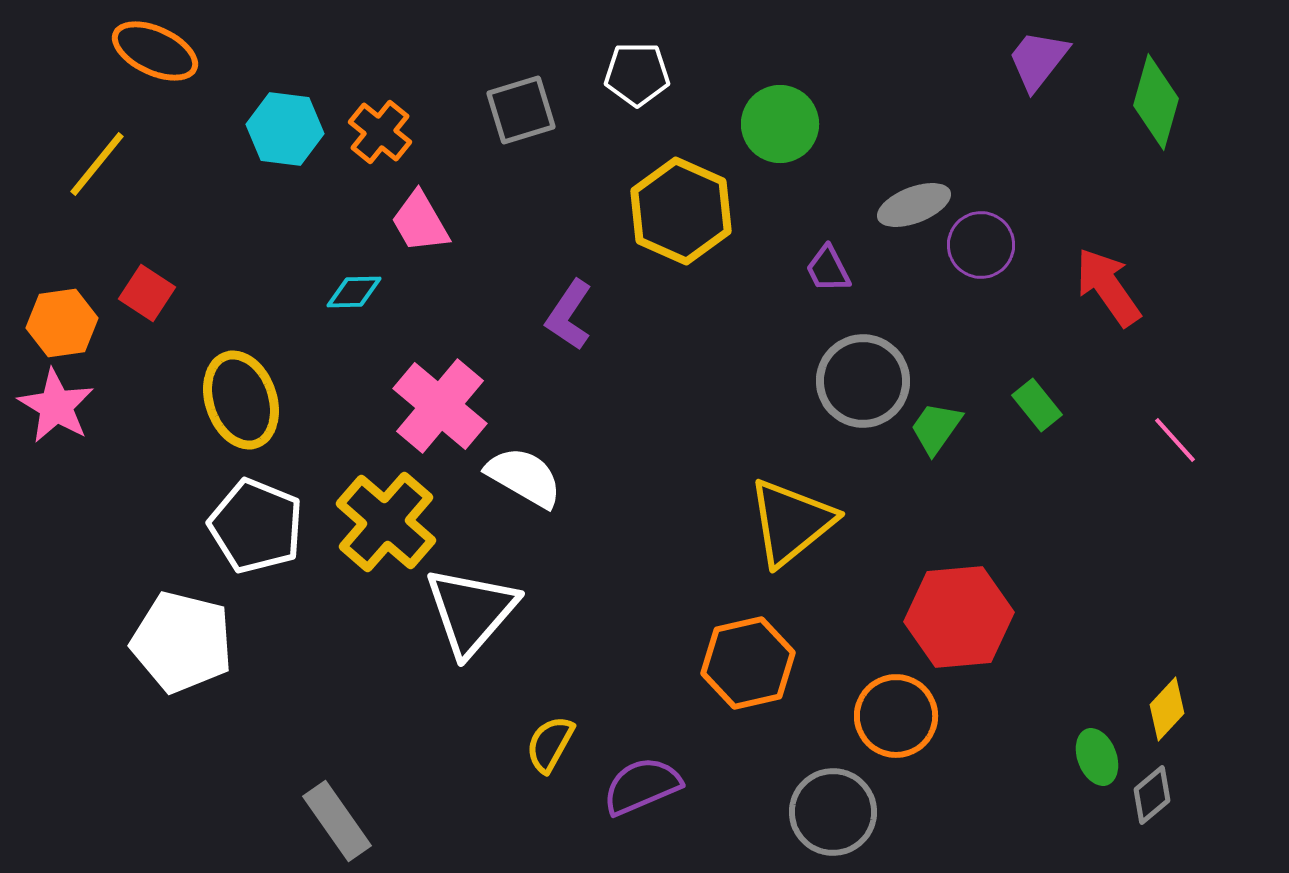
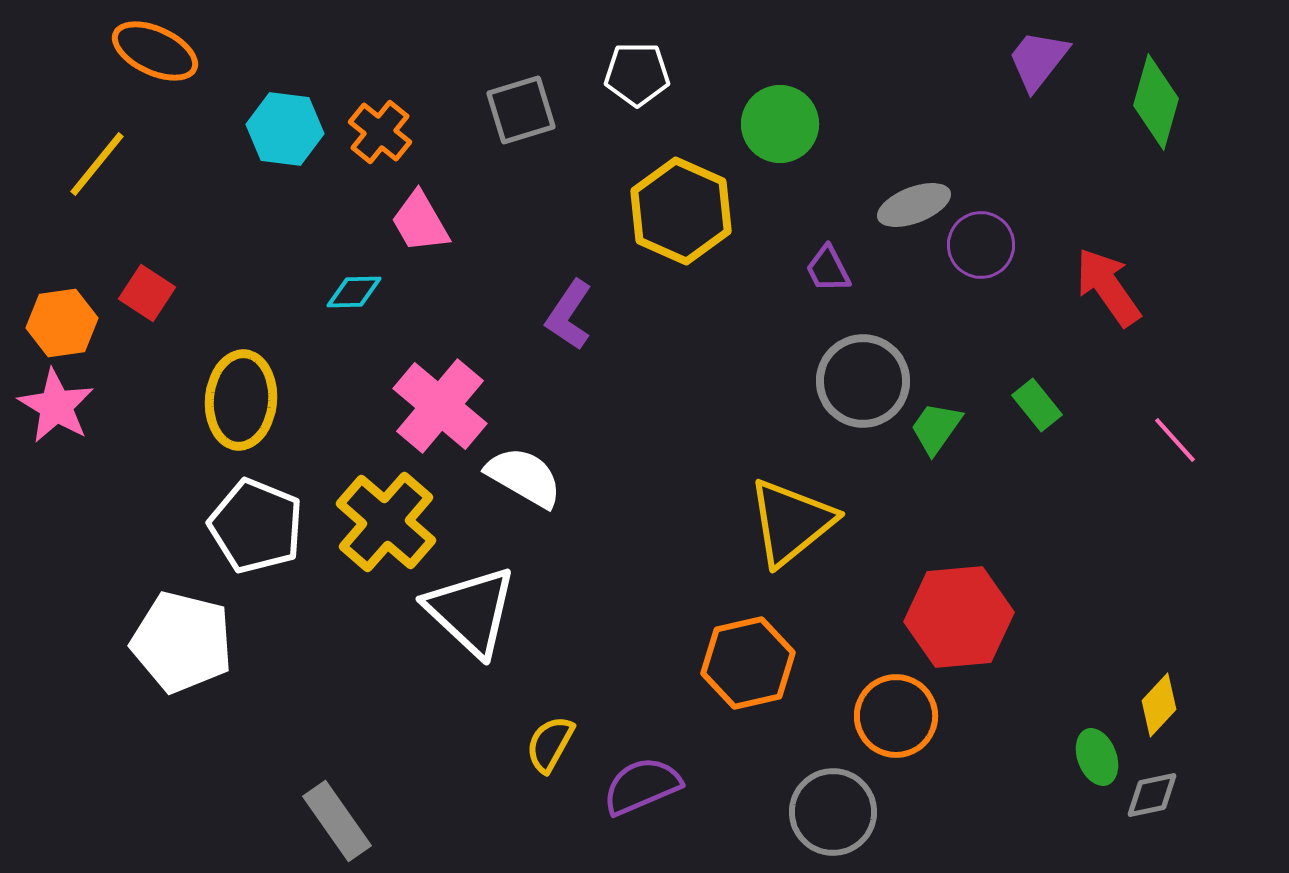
yellow ellipse at (241, 400): rotated 24 degrees clockwise
white triangle at (471, 611): rotated 28 degrees counterclockwise
yellow diamond at (1167, 709): moved 8 px left, 4 px up
gray diamond at (1152, 795): rotated 28 degrees clockwise
